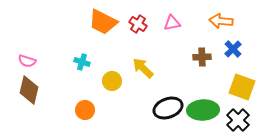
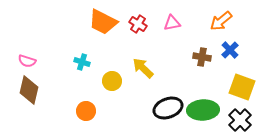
orange arrow: rotated 45 degrees counterclockwise
blue cross: moved 3 px left, 1 px down
brown cross: rotated 12 degrees clockwise
orange circle: moved 1 px right, 1 px down
black cross: moved 2 px right
